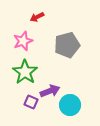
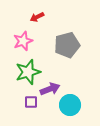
green star: moved 3 px right; rotated 20 degrees clockwise
purple arrow: moved 2 px up
purple square: rotated 24 degrees counterclockwise
